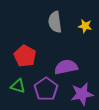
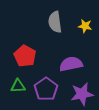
purple semicircle: moved 5 px right, 3 px up
green triangle: rotated 21 degrees counterclockwise
